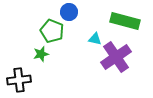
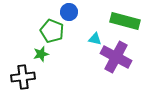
purple cross: rotated 28 degrees counterclockwise
black cross: moved 4 px right, 3 px up
